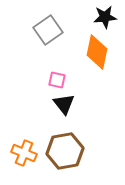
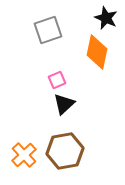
black star: moved 1 px right, 1 px down; rotated 30 degrees clockwise
gray square: rotated 16 degrees clockwise
pink square: rotated 36 degrees counterclockwise
black triangle: rotated 25 degrees clockwise
orange cross: moved 2 px down; rotated 25 degrees clockwise
